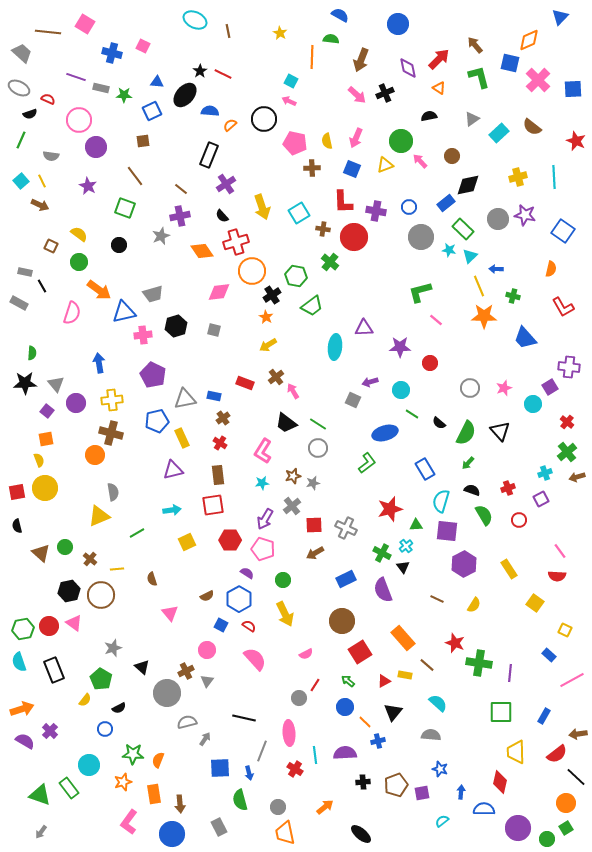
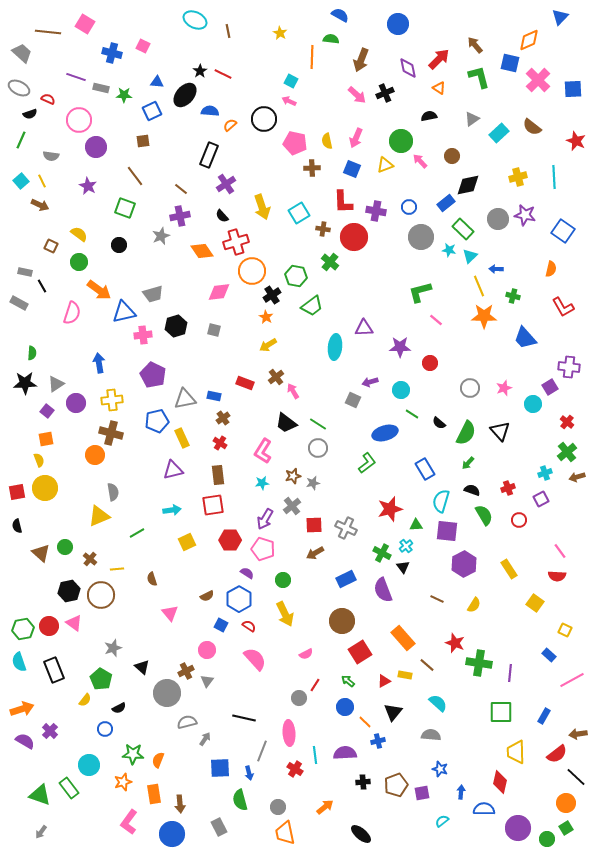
gray triangle at (56, 384): rotated 36 degrees clockwise
